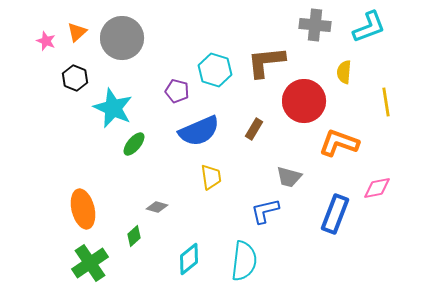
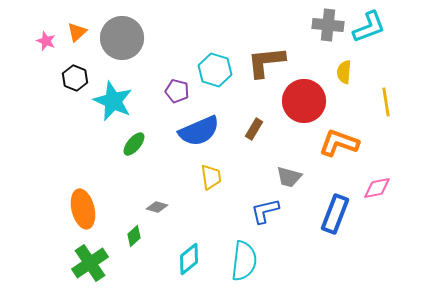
gray cross: moved 13 px right
cyan star: moved 7 px up
